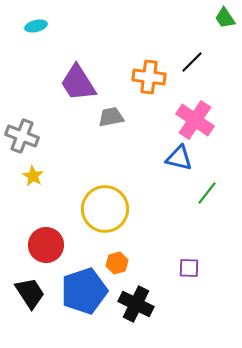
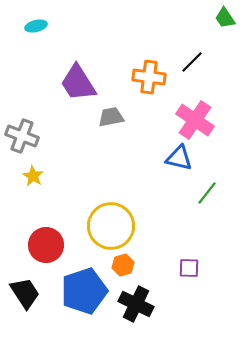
yellow circle: moved 6 px right, 17 px down
orange hexagon: moved 6 px right, 2 px down
black trapezoid: moved 5 px left
